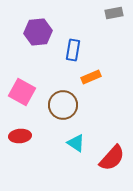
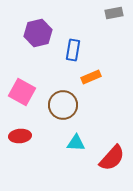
purple hexagon: moved 1 px down; rotated 8 degrees counterclockwise
cyan triangle: rotated 30 degrees counterclockwise
